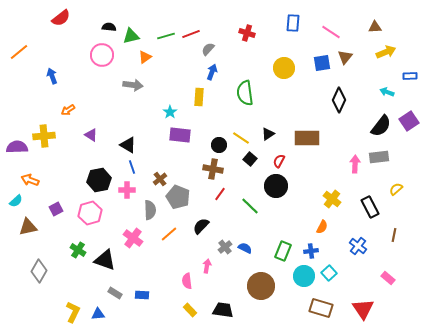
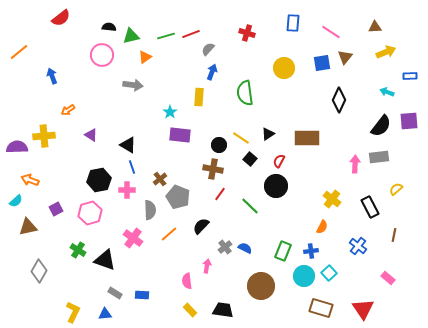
purple square at (409, 121): rotated 30 degrees clockwise
blue triangle at (98, 314): moved 7 px right
